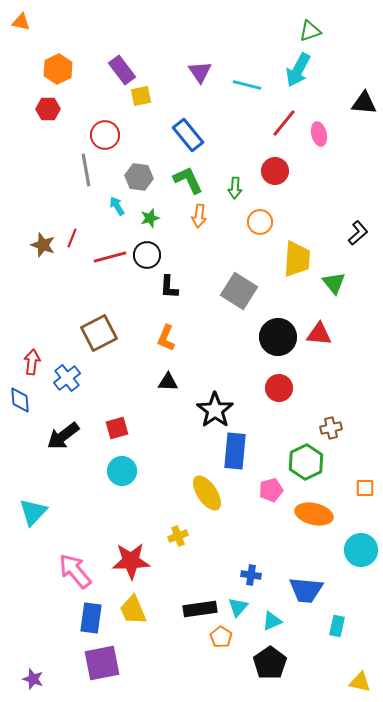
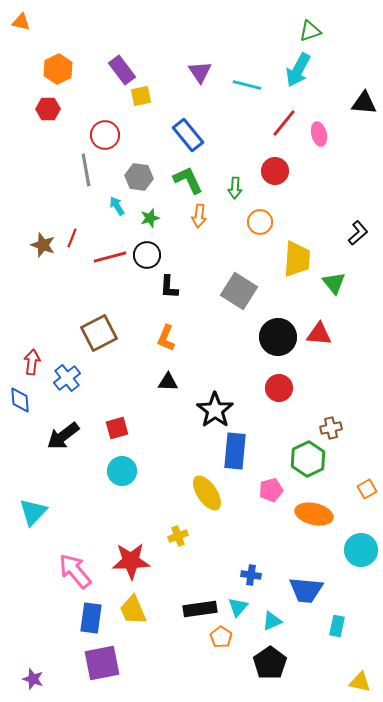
green hexagon at (306, 462): moved 2 px right, 3 px up
orange square at (365, 488): moved 2 px right, 1 px down; rotated 30 degrees counterclockwise
